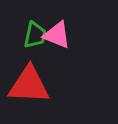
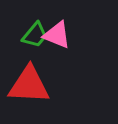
green trapezoid: rotated 28 degrees clockwise
